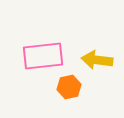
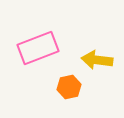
pink rectangle: moved 5 px left, 8 px up; rotated 15 degrees counterclockwise
